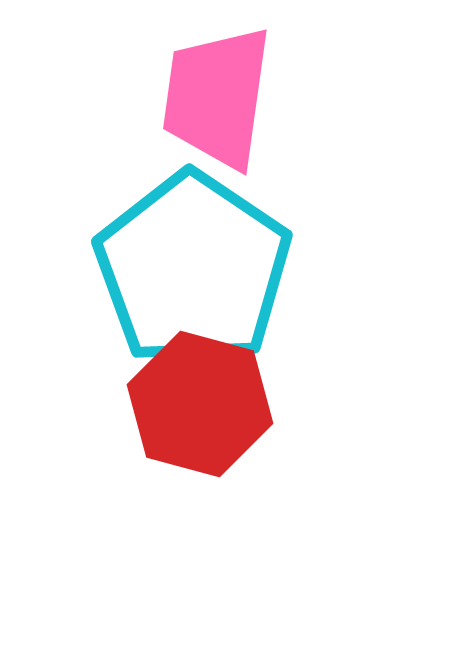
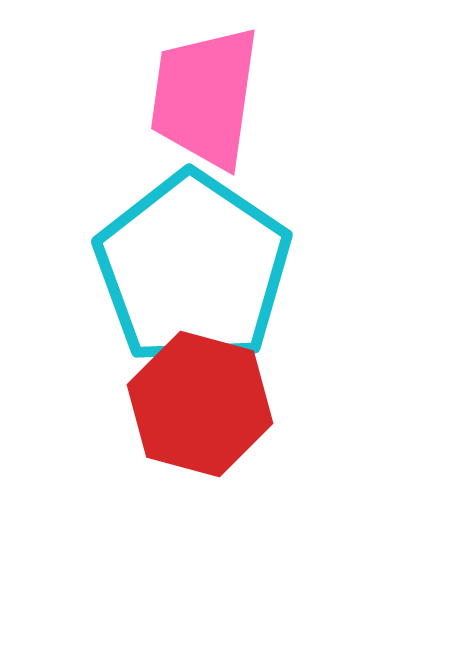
pink trapezoid: moved 12 px left
